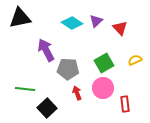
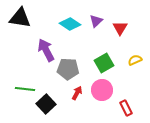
black triangle: rotated 20 degrees clockwise
cyan diamond: moved 2 px left, 1 px down
red triangle: rotated 14 degrees clockwise
pink circle: moved 1 px left, 2 px down
red arrow: rotated 48 degrees clockwise
red rectangle: moved 1 px right, 4 px down; rotated 21 degrees counterclockwise
black square: moved 1 px left, 4 px up
